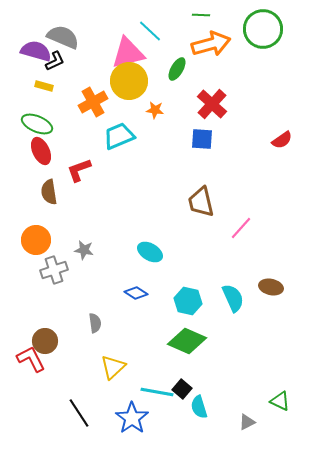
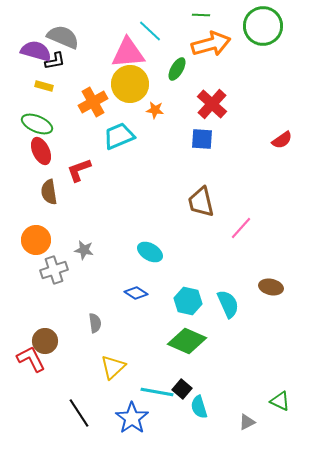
green circle at (263, 29): moved 3 px up
pink triangle at (128, 53): rotated 9 degrees clockwise
black L-shape at (55, 61): rotated 15 degrees clockwise
yellow circle at (129, 81): moved 1 px right, 3 px down
cyan semicircle at (233, 298): moved 5 px left, 6 px down
